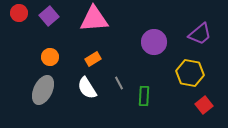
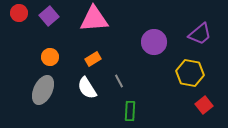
gray line: moved 2 px up
green rectangle: moved 14 px left, 15 px down
